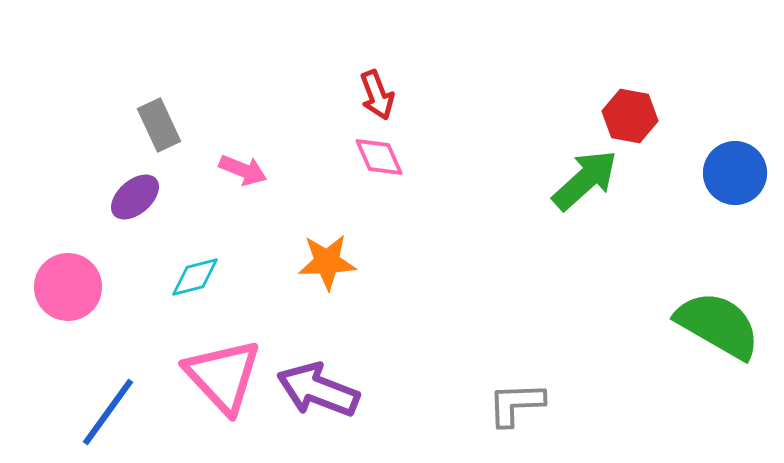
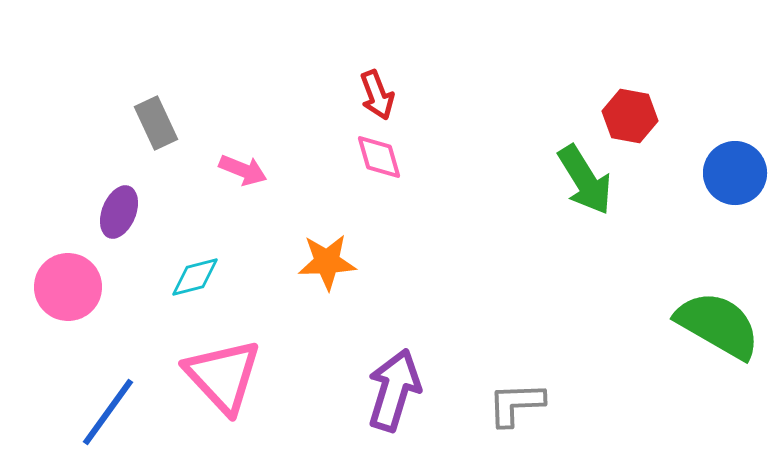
gray rectangle: moved 3 px left, 2 px up
pink diamond: rotated 8 degrees clockwise
green arrow: rotated 100 degrees clockwise
purple ellipse: moved 16 px left, 15 px down; rotated 27 degrees counterclockwise
purple arrow: moved 76 px right; rotated 86 degrees clockwise
